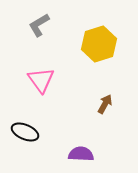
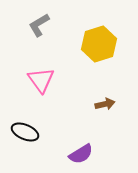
brown arrow: rotated 48 degrees clockwise
purple semicircle: rotated 145 degrees clockwise
